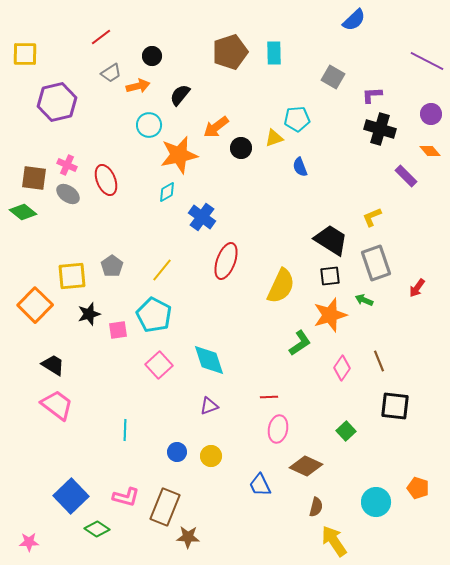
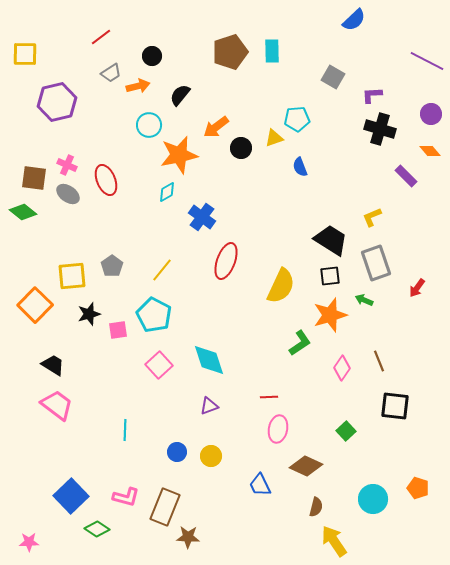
cyan rectangle at (274, 53): moved 2 px left, 2 px up
cyan circle at (376, 502): moved 3 px left, 3 px up
